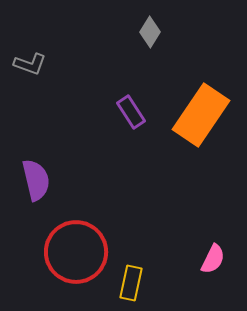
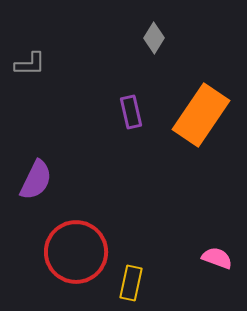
gray diamond: moved 4 px right, 6 px down
gray L-shape: rotated 20 degrees counterclockwise
purple rectangle: rotated 20 degrees clockwise
purple semicircle: rotated 39 degrees clockwise
pink semicircle: moved 4 px right, 1 px up; rotated 96 degrees counterclockwise
